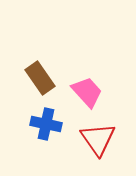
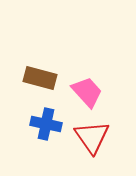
brown rectangle: rotated 40 degrees counterclockwise
red triangle: moved 6 px left, 2 px up
